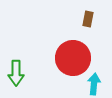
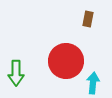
red circle: moved 7 px left, 3 px down
cyan arrow: moved 1 px left, 1 px up
